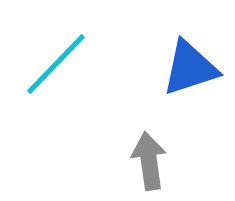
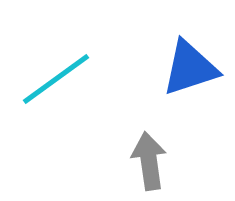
cyan line: moved 15 px down; rotated 10 degrees clockwise
